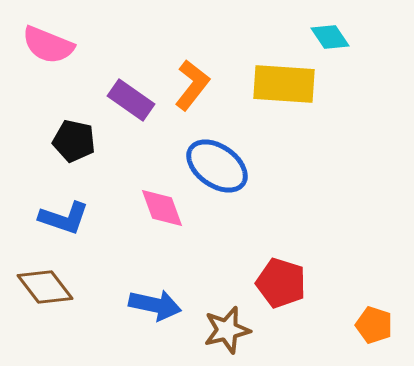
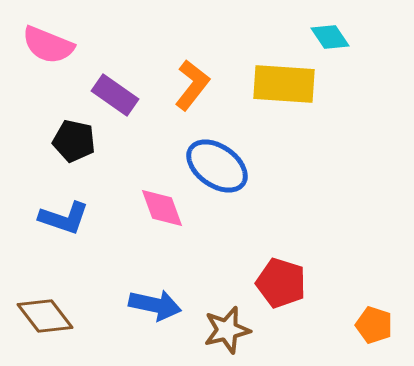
purple rectangle: moved 16 px left, 5 px up
brown diamond: moved 29 px down
